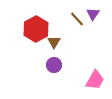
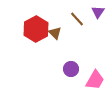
purple triangle: moved 5 px right, 2 px up
brown triangle: moved 1 px right, 9 px up; rotated 16 degrees counterclockwise
purple circle: moved 17 px right, 4 px down
